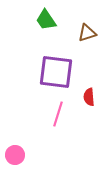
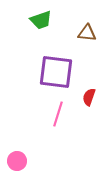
green trapezoid: moved 5 px left; rotated 75 degrees counterclockwise
brown triangle: rotated 24 degrees clockwise
red semicircle: rotated 24 degrees clockwise
pink circle: moved 2 px right, 6 px down
